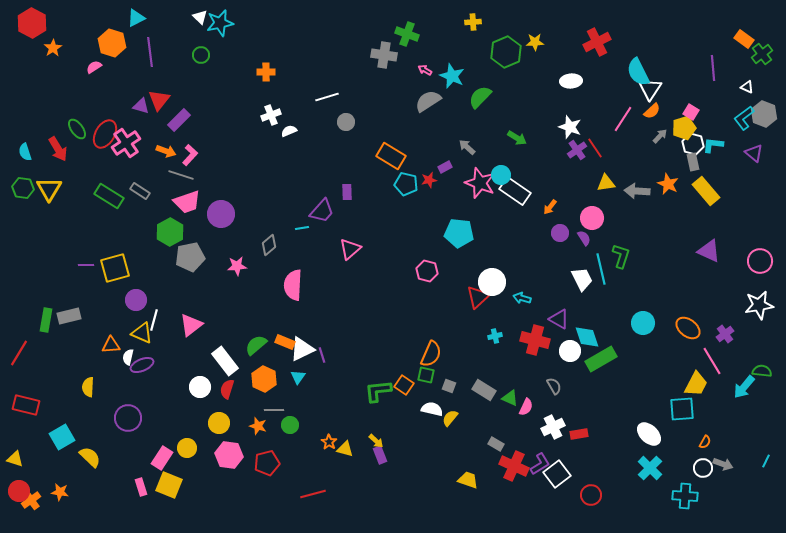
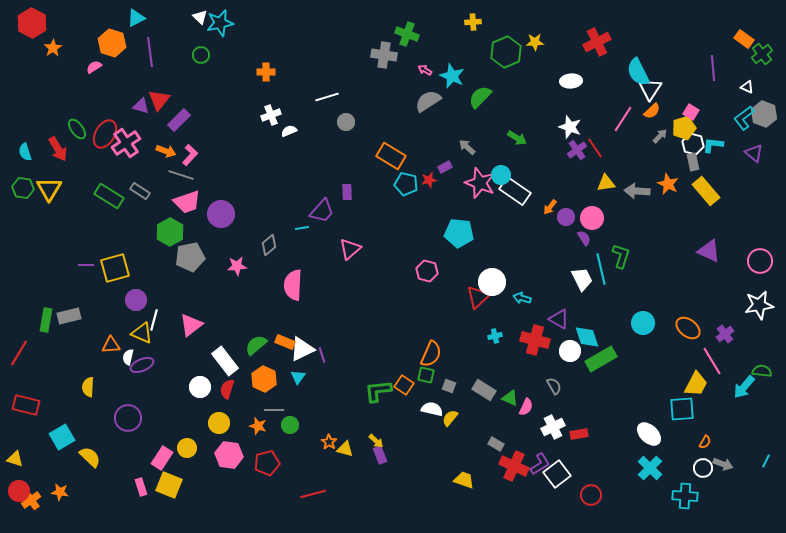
purple circle at (560, 233): moved 6 px right, 16 px up
yellow trapezoid at (468, 480): moved 4 px left
